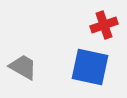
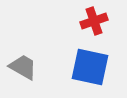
red cross: moved 10 px left, 4 px up
